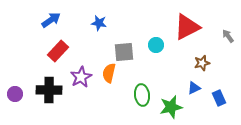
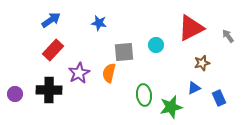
red triangle: moved 4 px right, 1 px down
red rectangle: moved 5 px left, 1 px up
purple star: moved 2 px left, 4 px up
green ellipse: moved 2 px right
